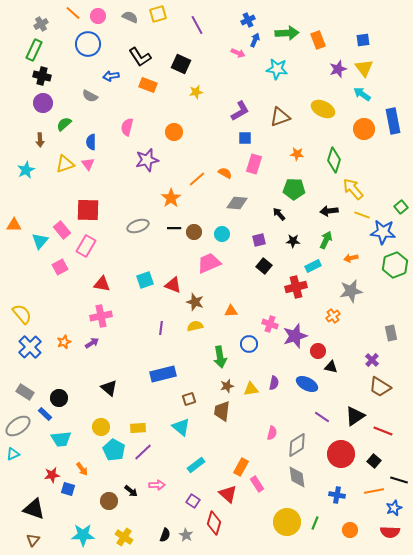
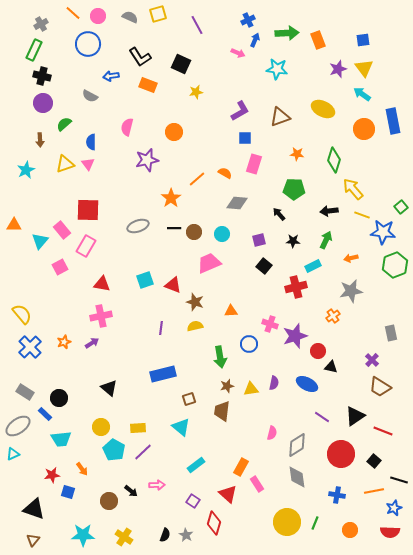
blue square at (68, 489): moved 3 px down
